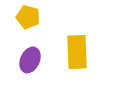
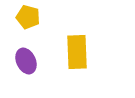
purple ellipse: moved 4 px left, 1 px down; rotated 50 degrees counterclockwise
